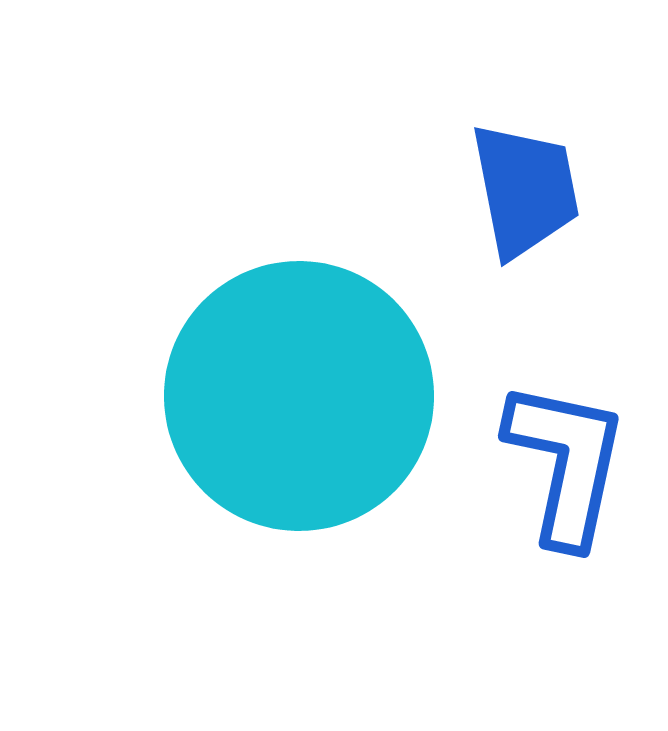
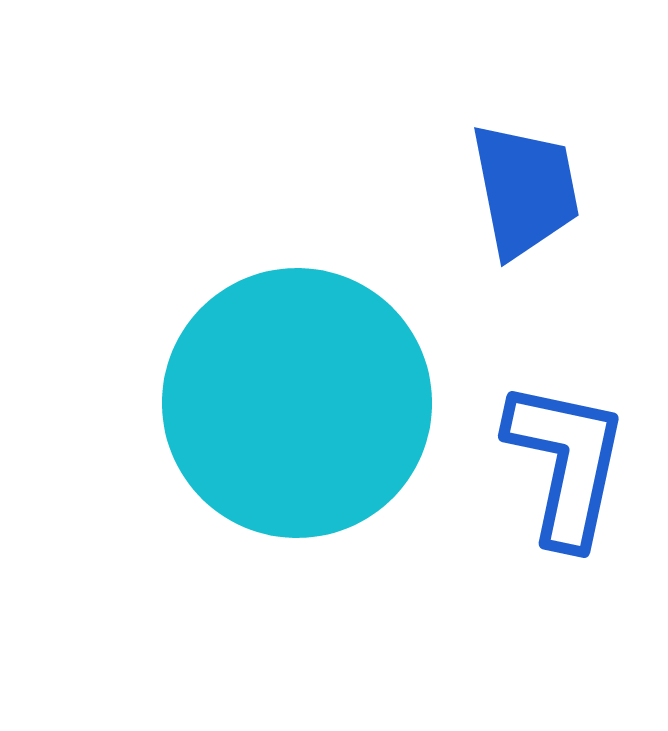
cyan circle: moved 2 px left, 7 px down
